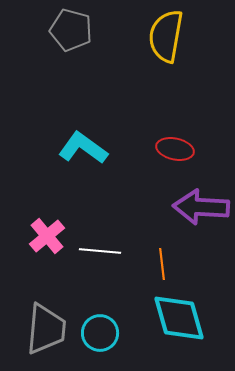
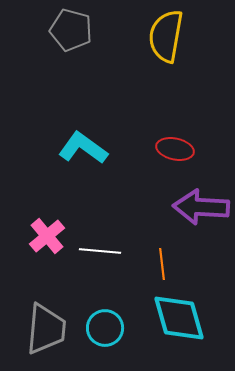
cyan circle: moved 5 px right, 5 px up
